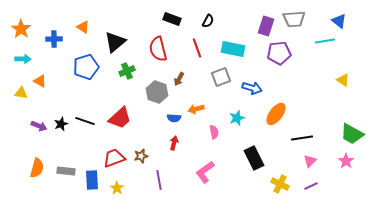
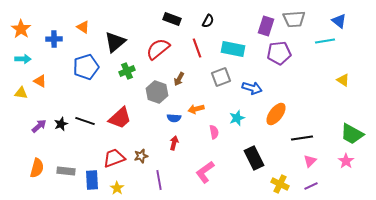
red semicircle at (158, 49): rotated 65 degrees clockwise
purple arrow at (39, 126): rotated 63 degrees counterclockwise
